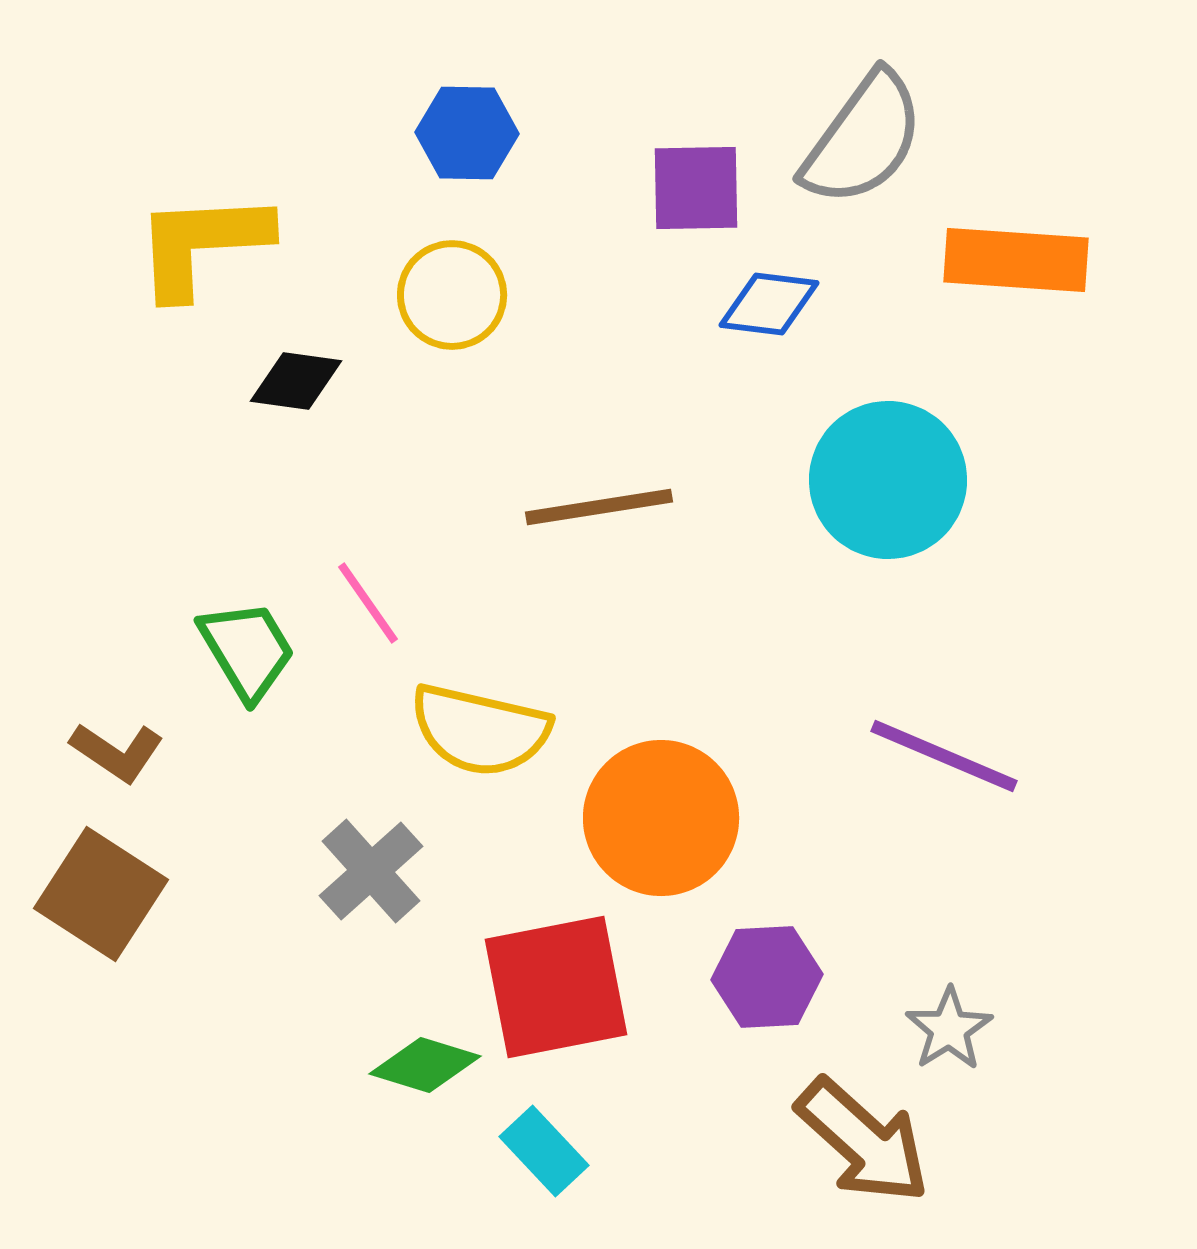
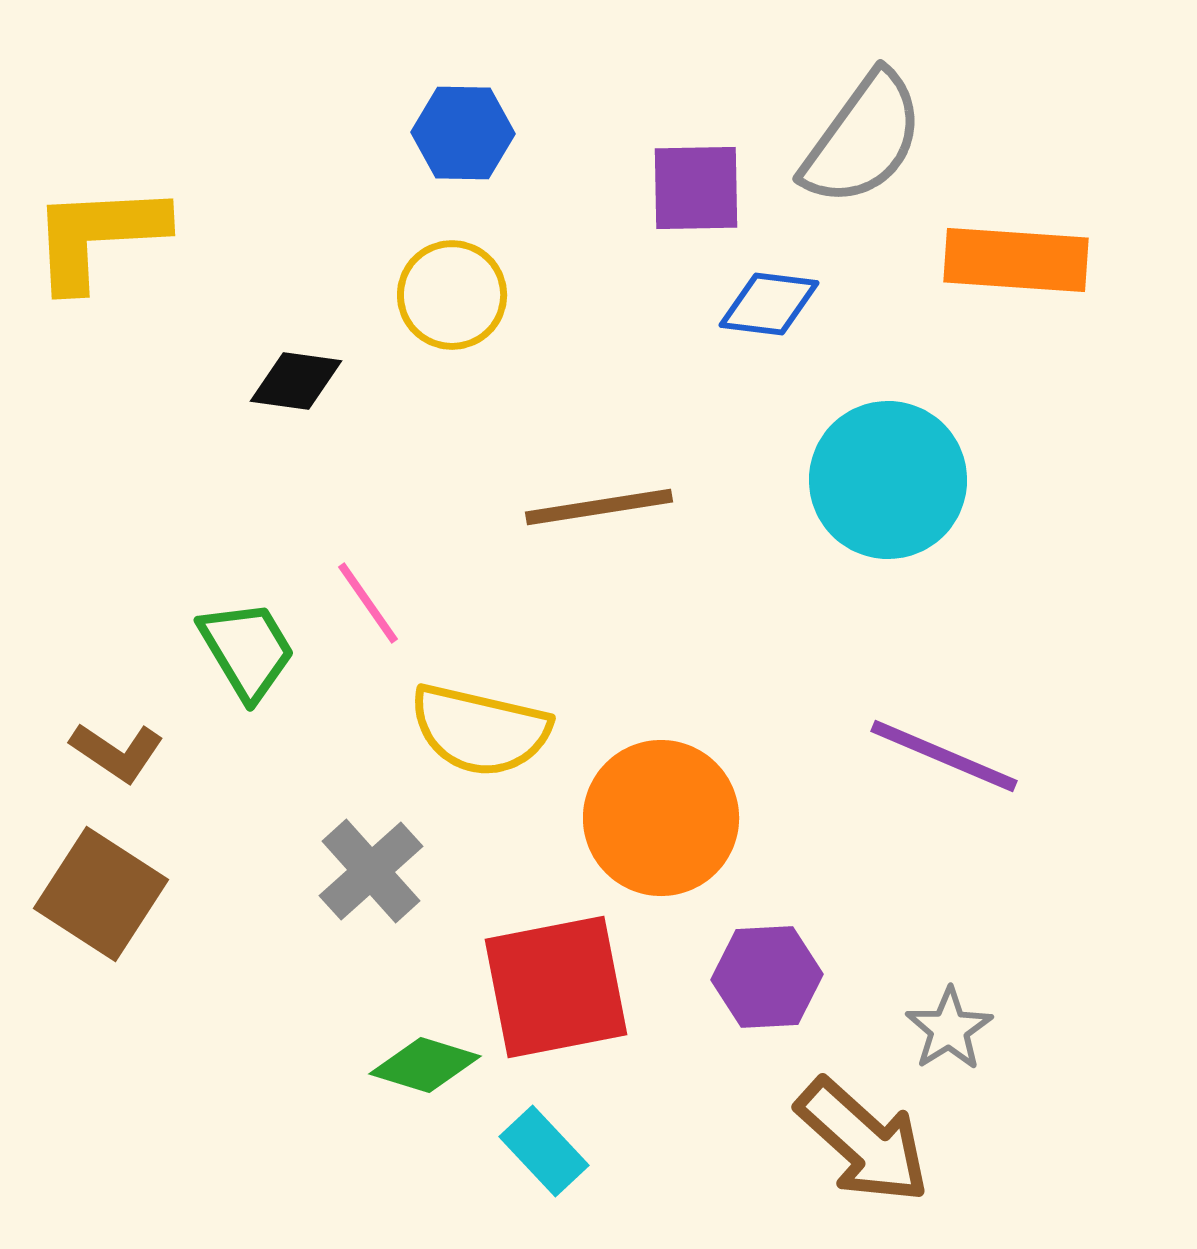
blue hexagon: moved 4 px left
yellow L-shape: moved 104 px left, 8 px up
